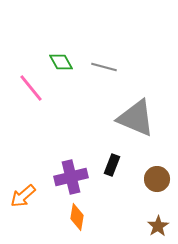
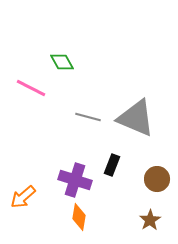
green diamond: moved 1 px right
gray line: moved 16 px left, 50 px down
pink line: rotated 24 degrees counterclockwise
purple cross: moved 4 px right, 3 px down; rotated 32 degrees clockwise
orange arrow: moved 1 px down
orange diamond: moved 2 px right
brown star: moved 8 px left, 6 px up
